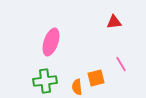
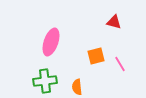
red triangle: rotated 21 degrees clockwise
pink line: moved 1 px left
orange square: moved 22 px up
